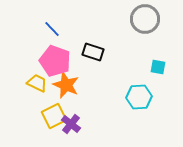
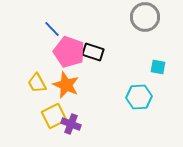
gray circle: moved 2 px up
pink pentagon: moved 14 px right, 9 px up
yellow trapezoid: rotated 145 degrees counterclockwise
purple cross: rotated 18 degrees counterclockwise
